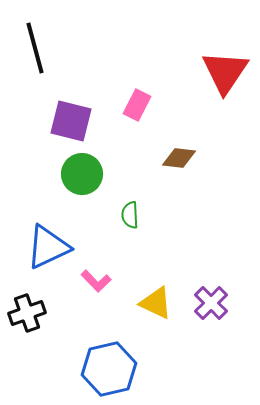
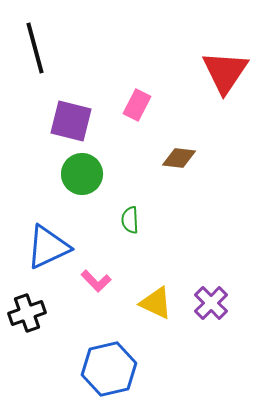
green semicircle: moved 5 px down
